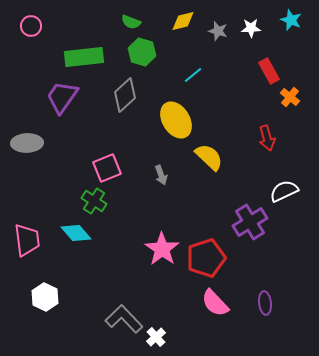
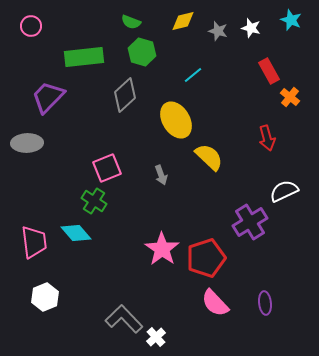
white star: rotated 18 degrees clockwise
purple trapezoid: moved 14 px left; rotated 9 degrees clockwise
pink trapezoid: moved 7 px right, 2 px down
white hexagon: rotated 12 degrees clockwise
